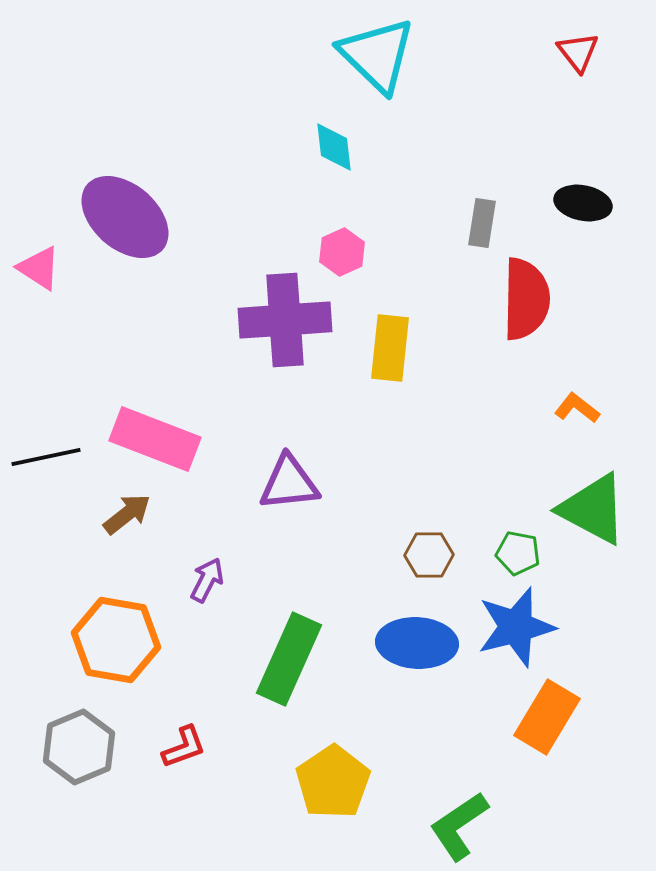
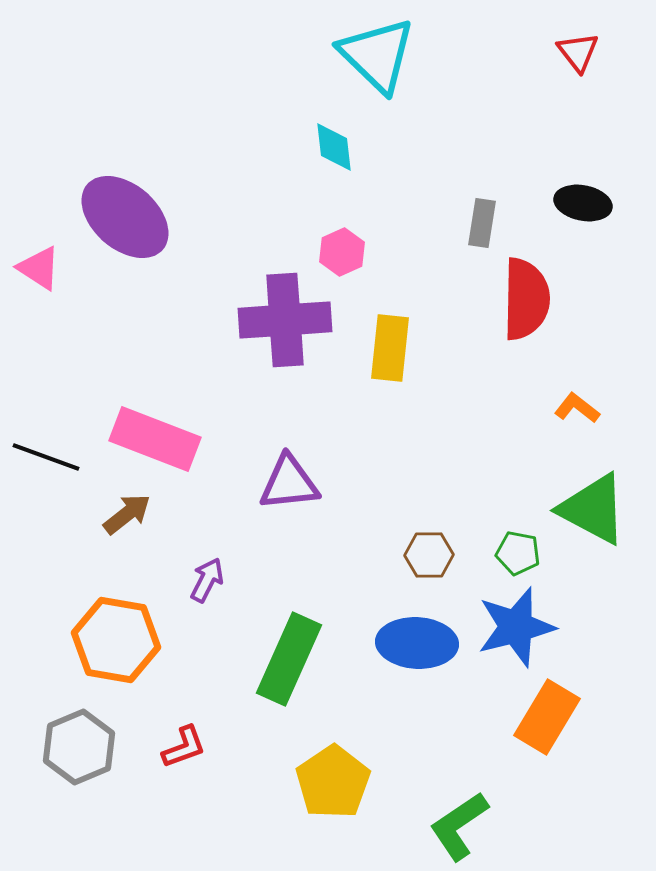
black line: rotated 32 degrees clockwise
